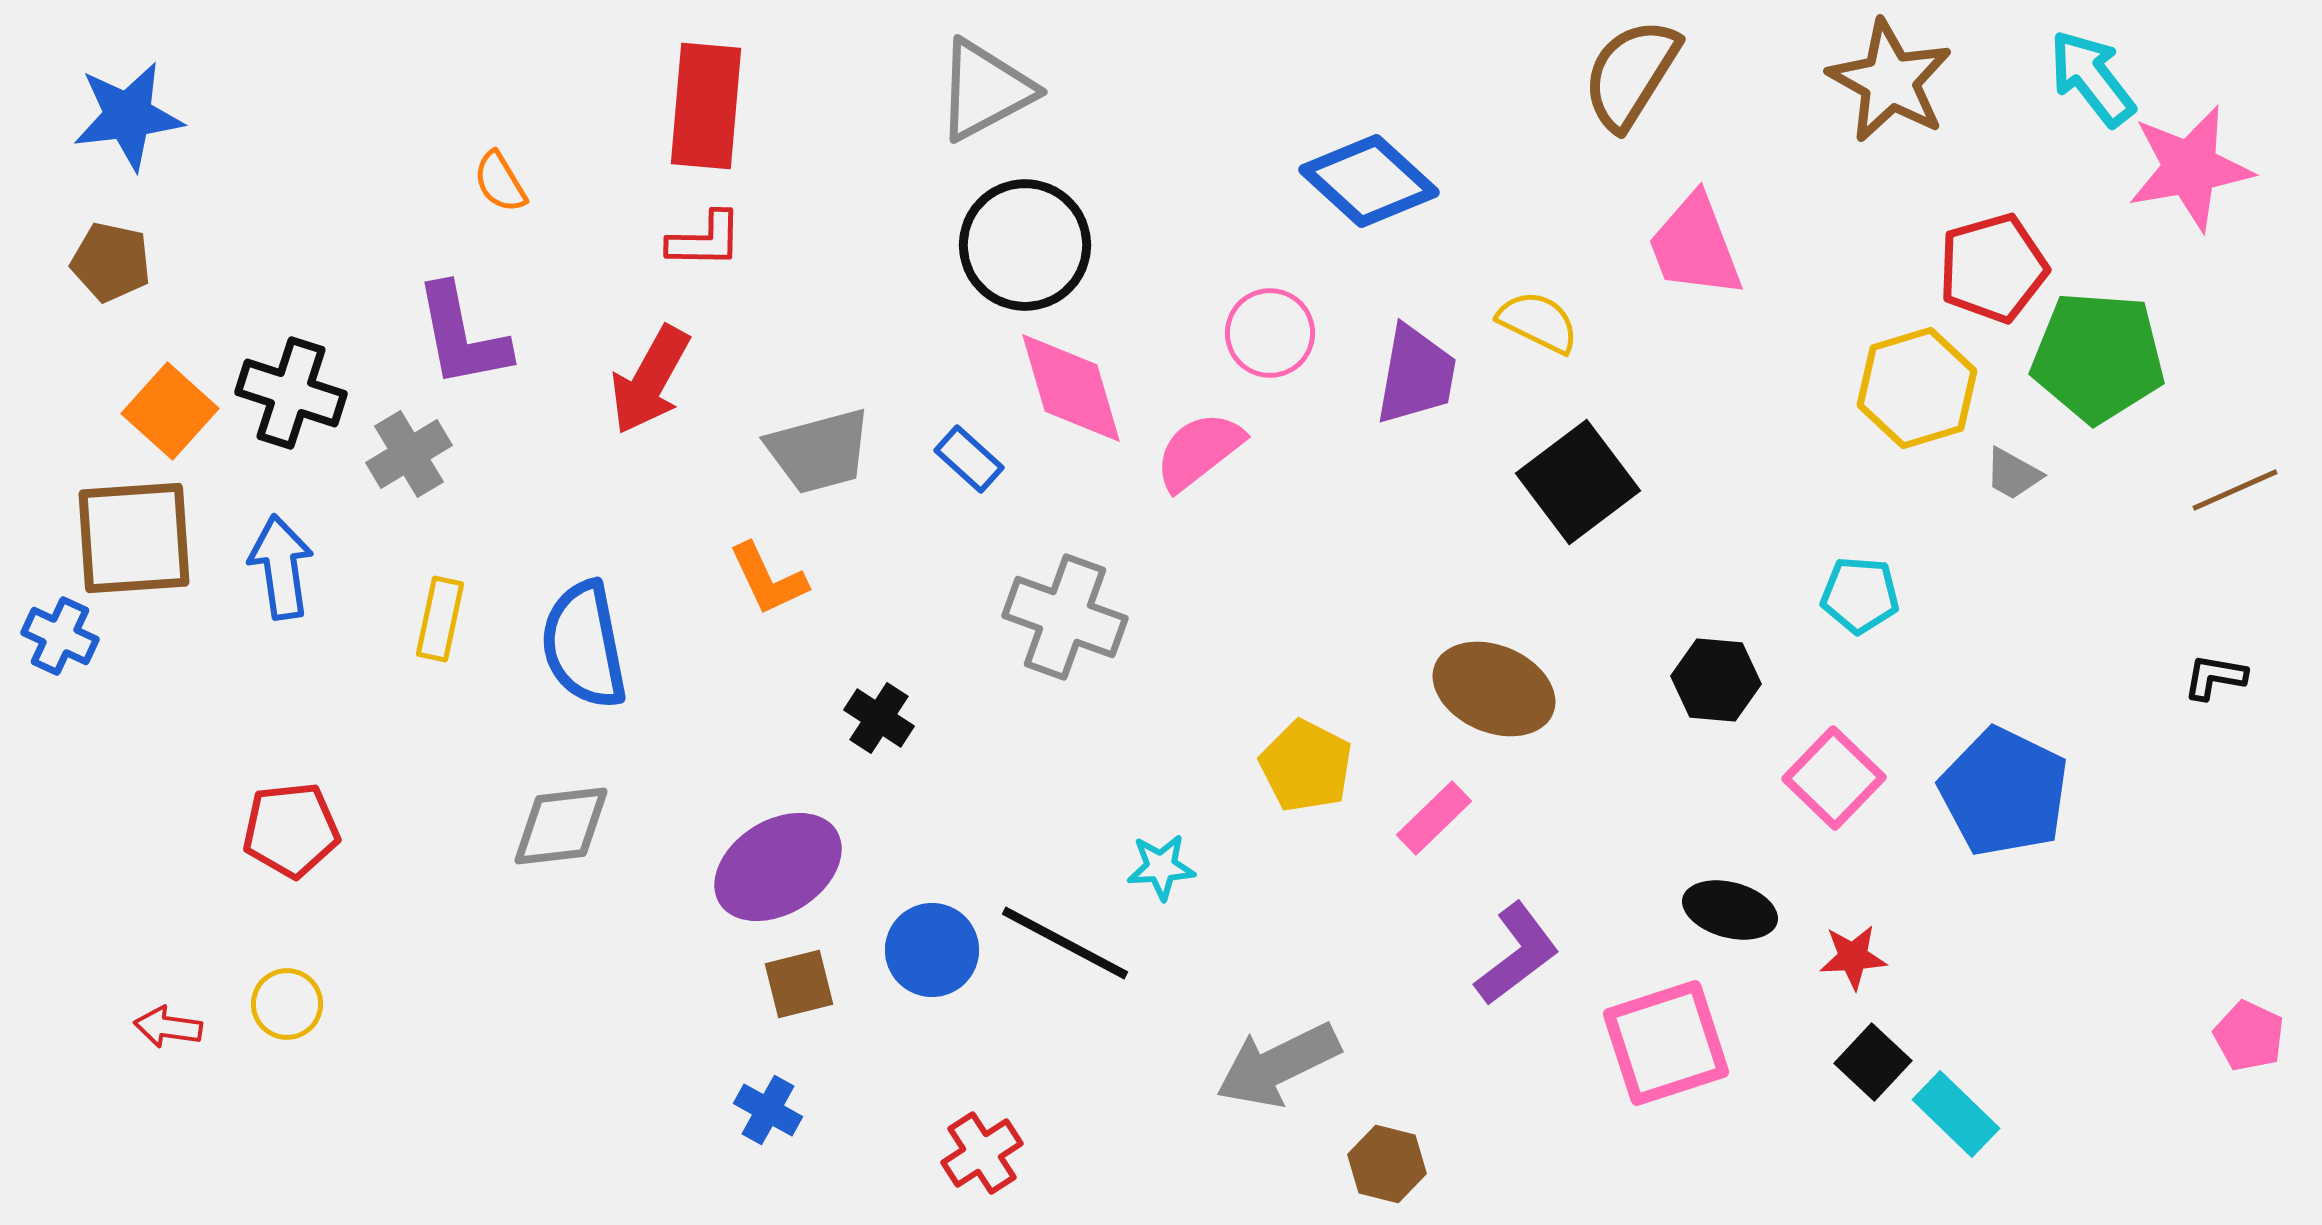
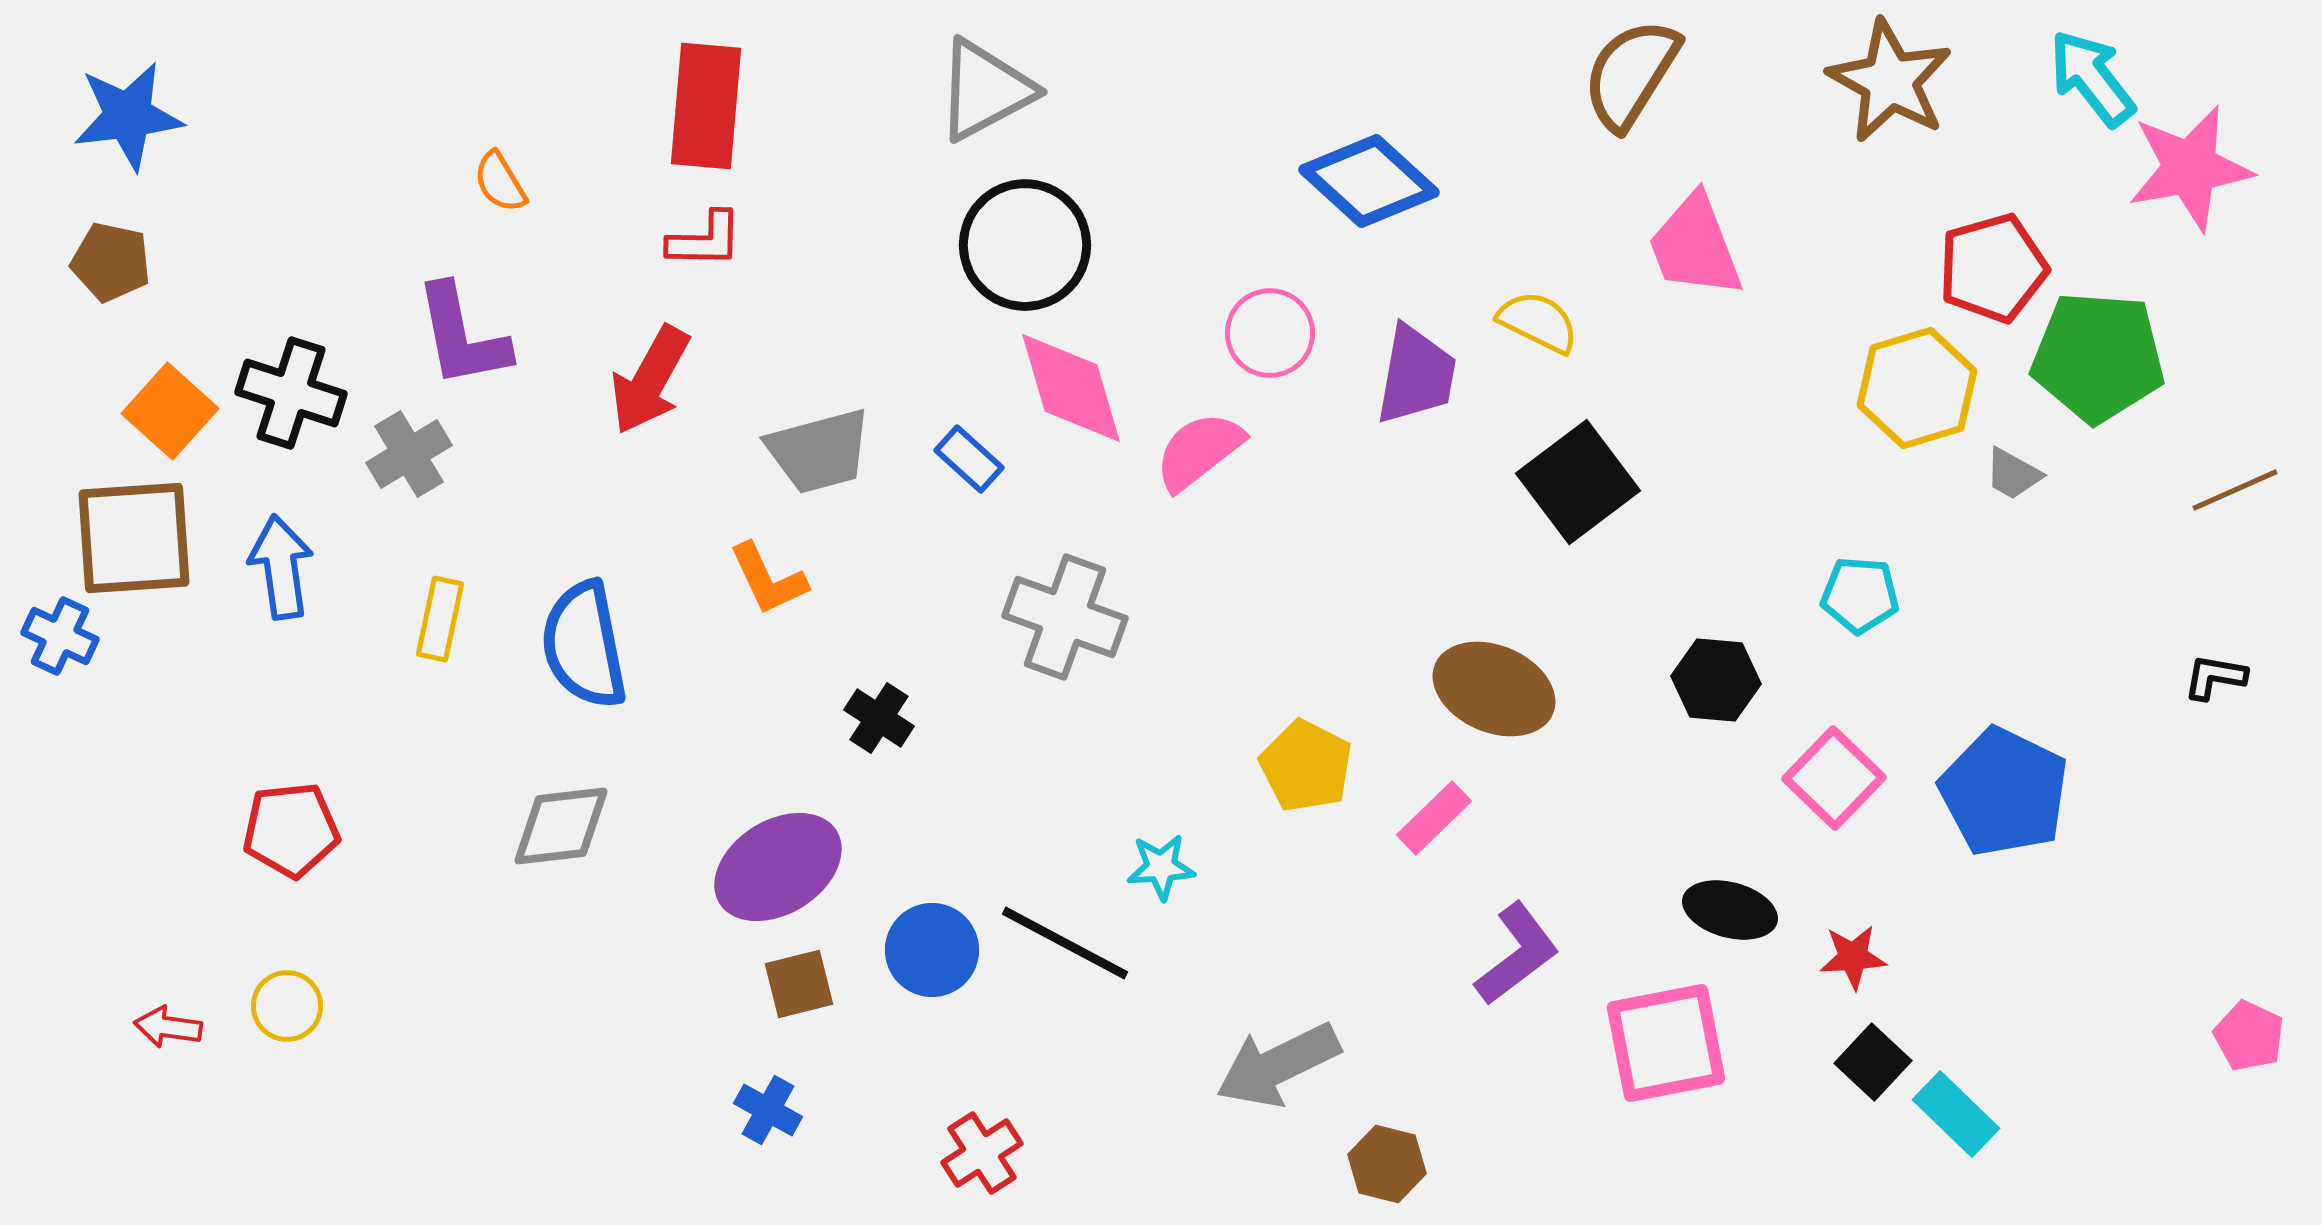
yellow circle at (287, 1004): moved 2 px down
pink square at (1666, 1043): rotated 7 degrees clockwise
